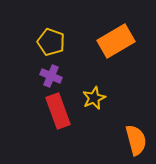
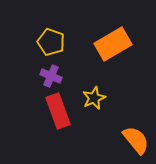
orange rectangle: moved 3 px left, 3 px down
orange semicircle: rotated 24 degrees counterclockwise
